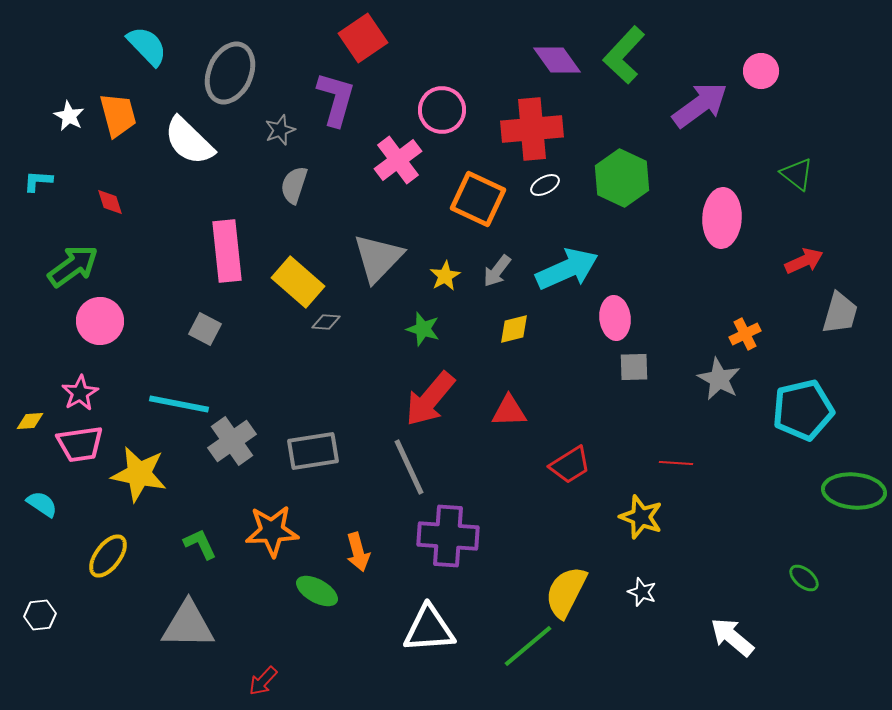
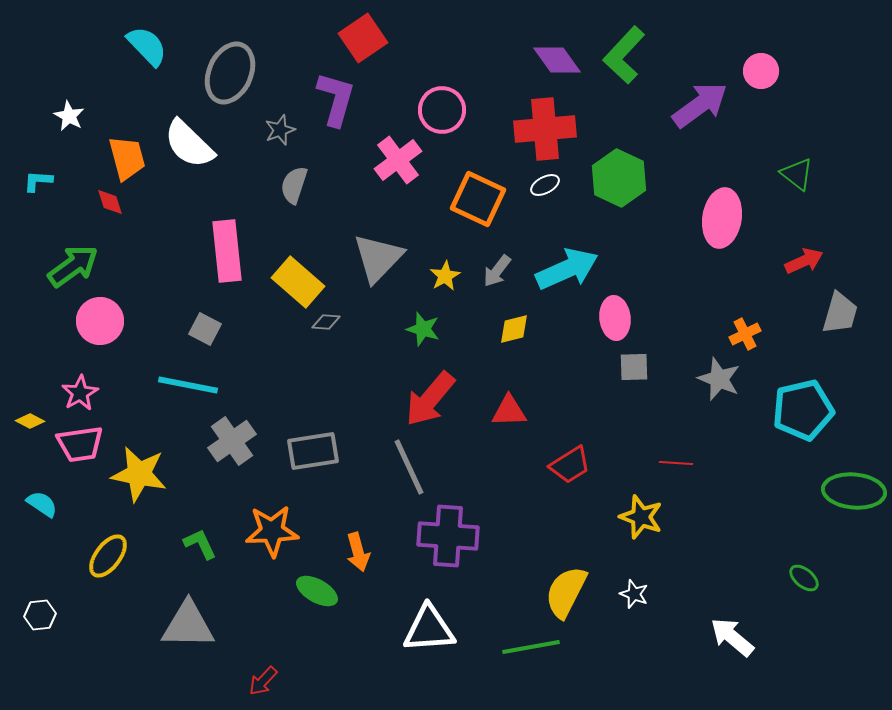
orange trapezoid at (118, 115): moved 9 px right, 43 px down
red cross at (532, 129): moved 13 px right
white semicircle at (189, 141): moved 3 px down
green hexagon at (622, 178): moved 3 px left
pink ellipse at (722, 218): rotated 6 degrees clockwise
gray star at (719, 379): rotated 6 degrees counterclockwise
cyan line at (179, 404): moved 9 px right, 19 px up
yellow diamond at (30, 421): rotated 32 degrees clockwise
white star at (642, 592): moved 8 px left, 2 px down
green line at (528, 646): moved 3 px right, 1 px down; rotated 30 degrees clockwise
